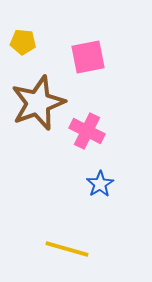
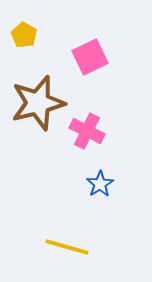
yellow pentagon: moved 1 px right, 7 px up; rotated 25 degrees clockwise
pink square: moved 2 px right; rotated 15 degrees counterclockwise
brown star: rotated 6 degrees clockwise
yellow line: moved 2 px up
